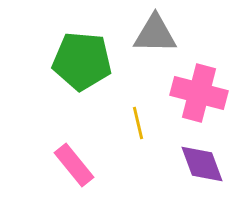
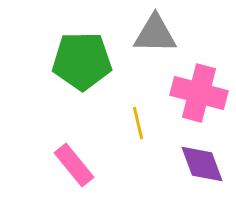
green pentagon: rotated 6 degrees counterclockwise
